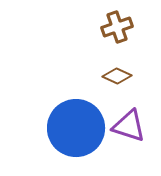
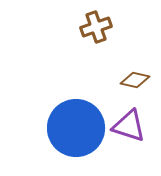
brown cross: moved 21 px left
brown diamond: moved 18 px right, 4 px down; rotated 12 degrees counterclockwise
